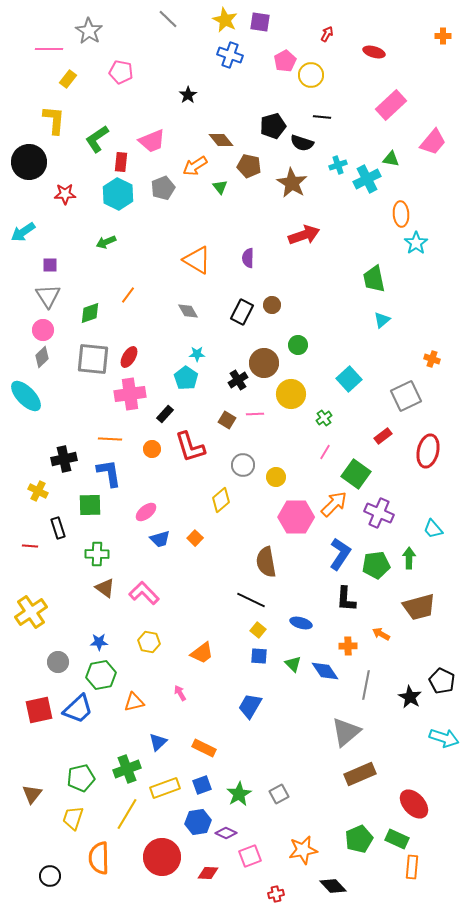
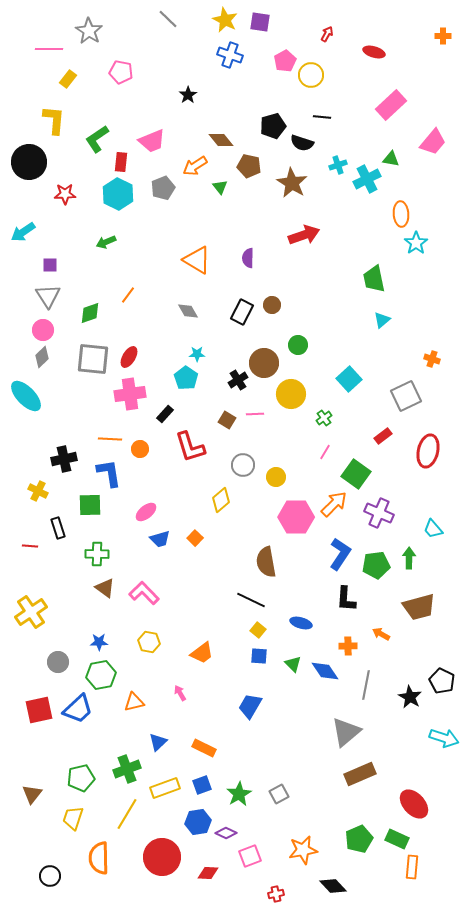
orange circle at (152, 449): moved 12 px left
